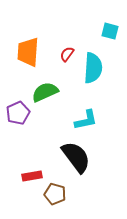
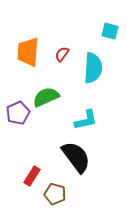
red semicircle: moved 5 px left
green semicircle: moved 1 px right, 5 px down
red rectangle: rotated 48 degrees counterclockwise
